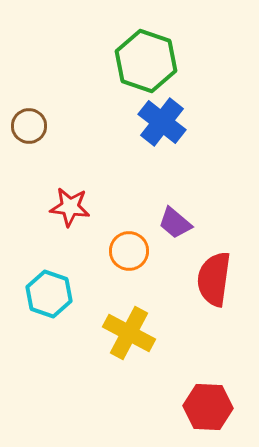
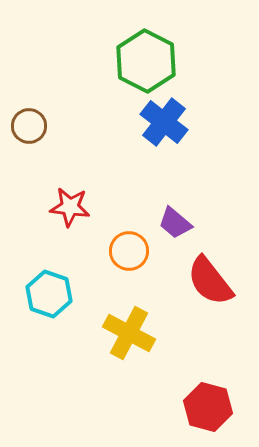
green hexagon: rotated 8 degrees clockwise
blue cross: moved 2 px right
red semicircle: moved 4 px left, 2 px down; rotated 46 degrees counterclockwise
red hexagon: rotated 12 degrees clockwise
